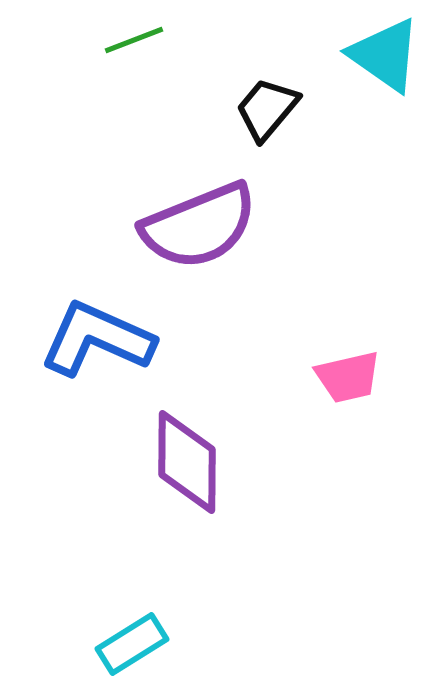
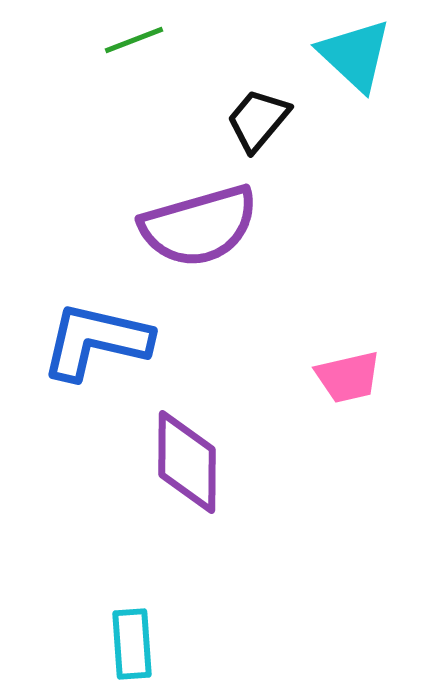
cyan triangle: moved 30 px left; rotated 8 degrees clockwise
black trapezoid: moved 9 px left, 11 px down
purple semicircle: rotated 6 degrees clockwise
blue L-shape: moved 1 px left, 2 px down; rotated 11 degrees counterclockwise
cyan rectangle: rotated 62 degrees counterclockwise
